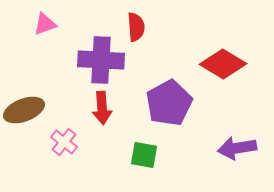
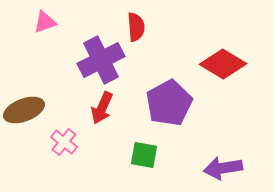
pink triangle: moved 2 px up
purple cross: rotated 30 degrees counterclockwise
red arrow: rotated 28 degrees clockwise
purple arrow: moved 14 px left, 20 px down
